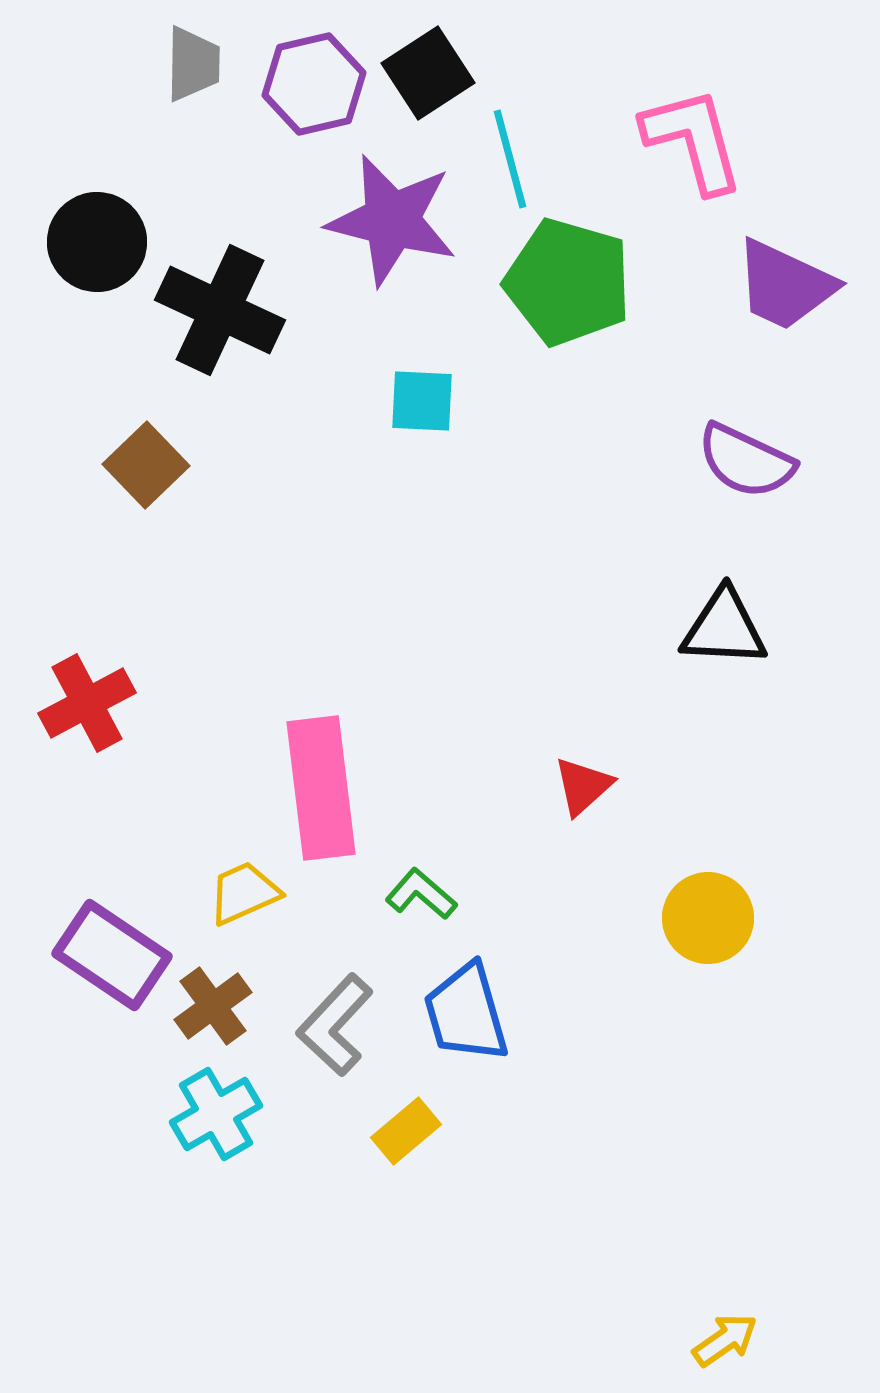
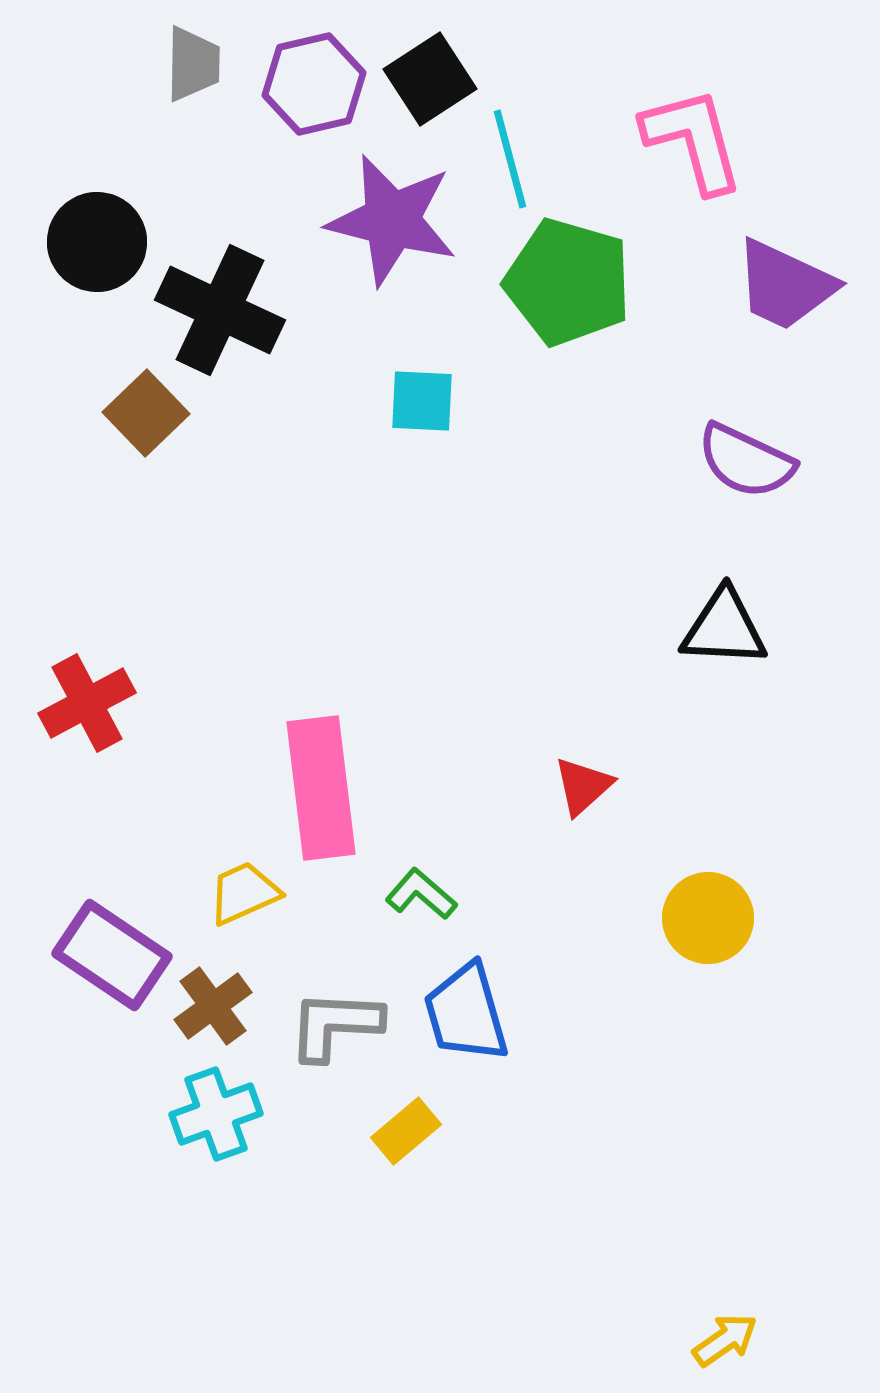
black square: moved 2 px right, 6 px down
brown square: moved 52 px up
gray L-shape: rotated 50 degrees clockwise
cyan cross: rotated 10 degrees clockwise
